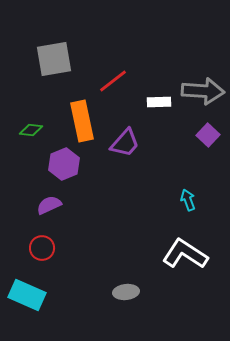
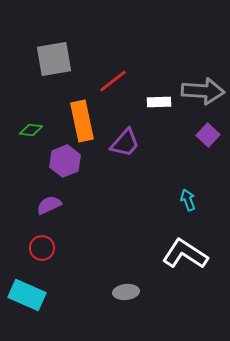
purple hexagon: moved 1 px right, 3 px up
